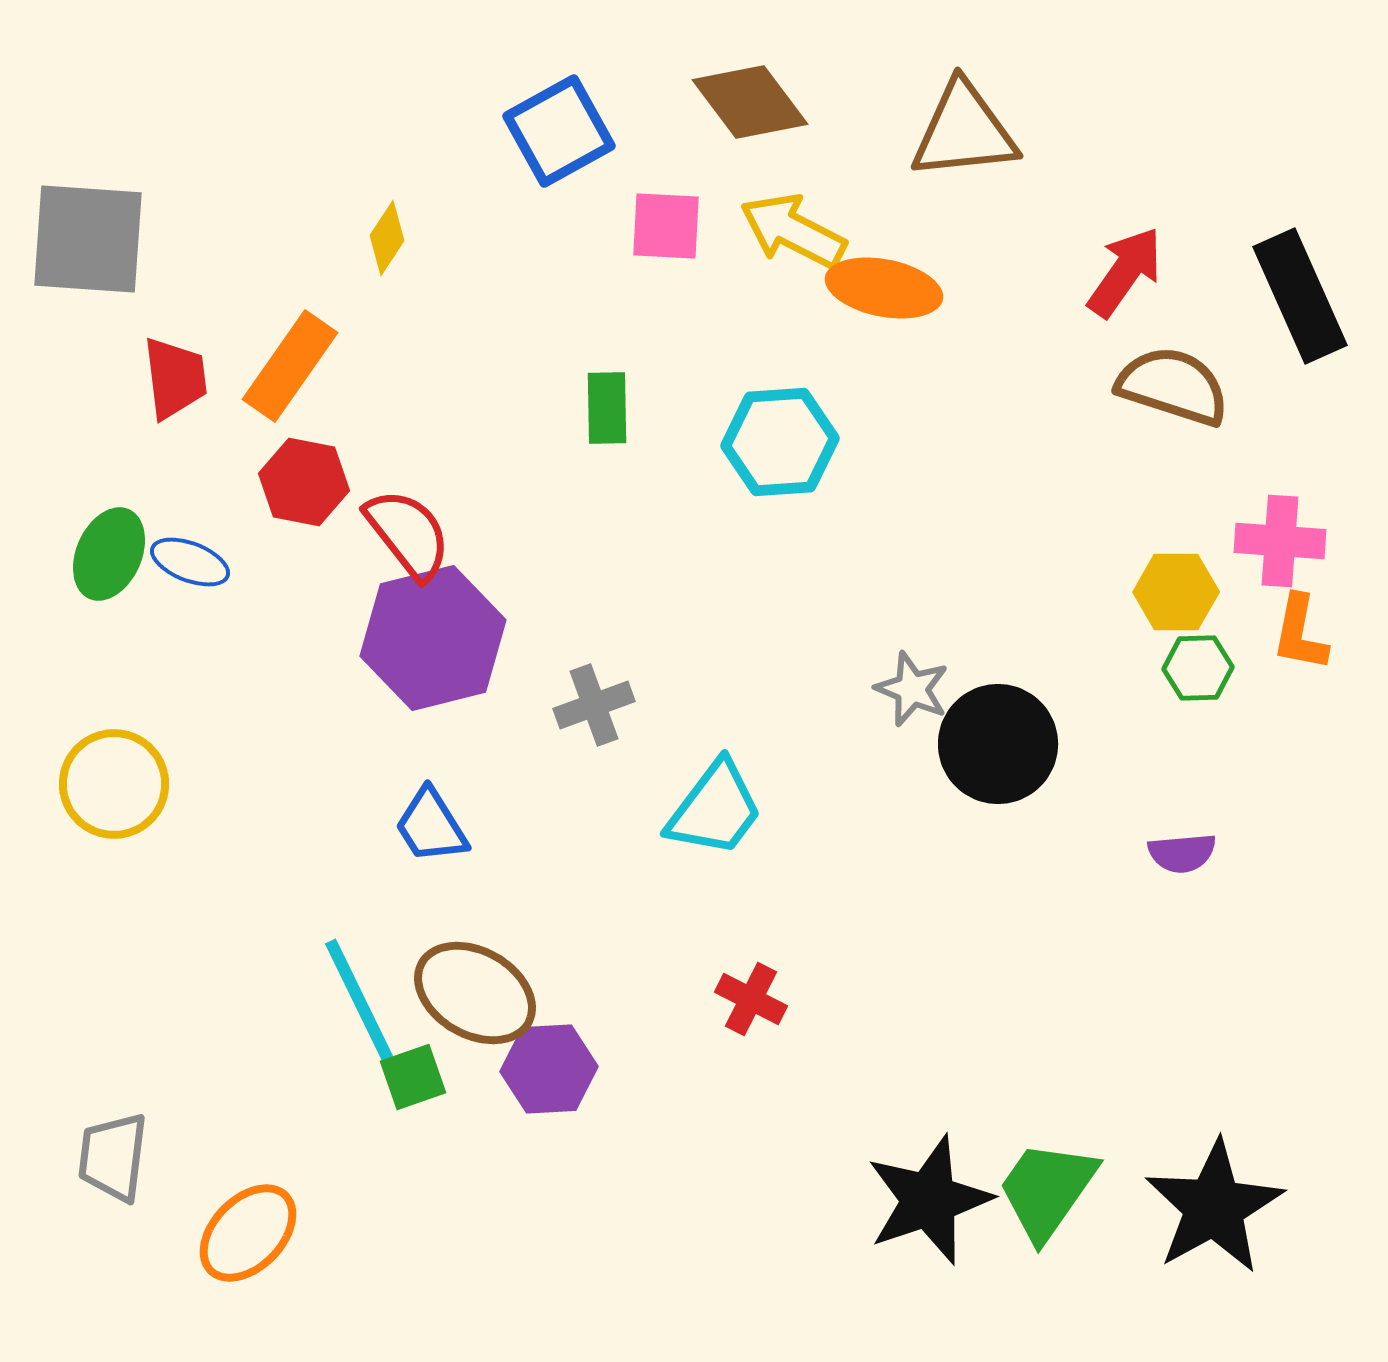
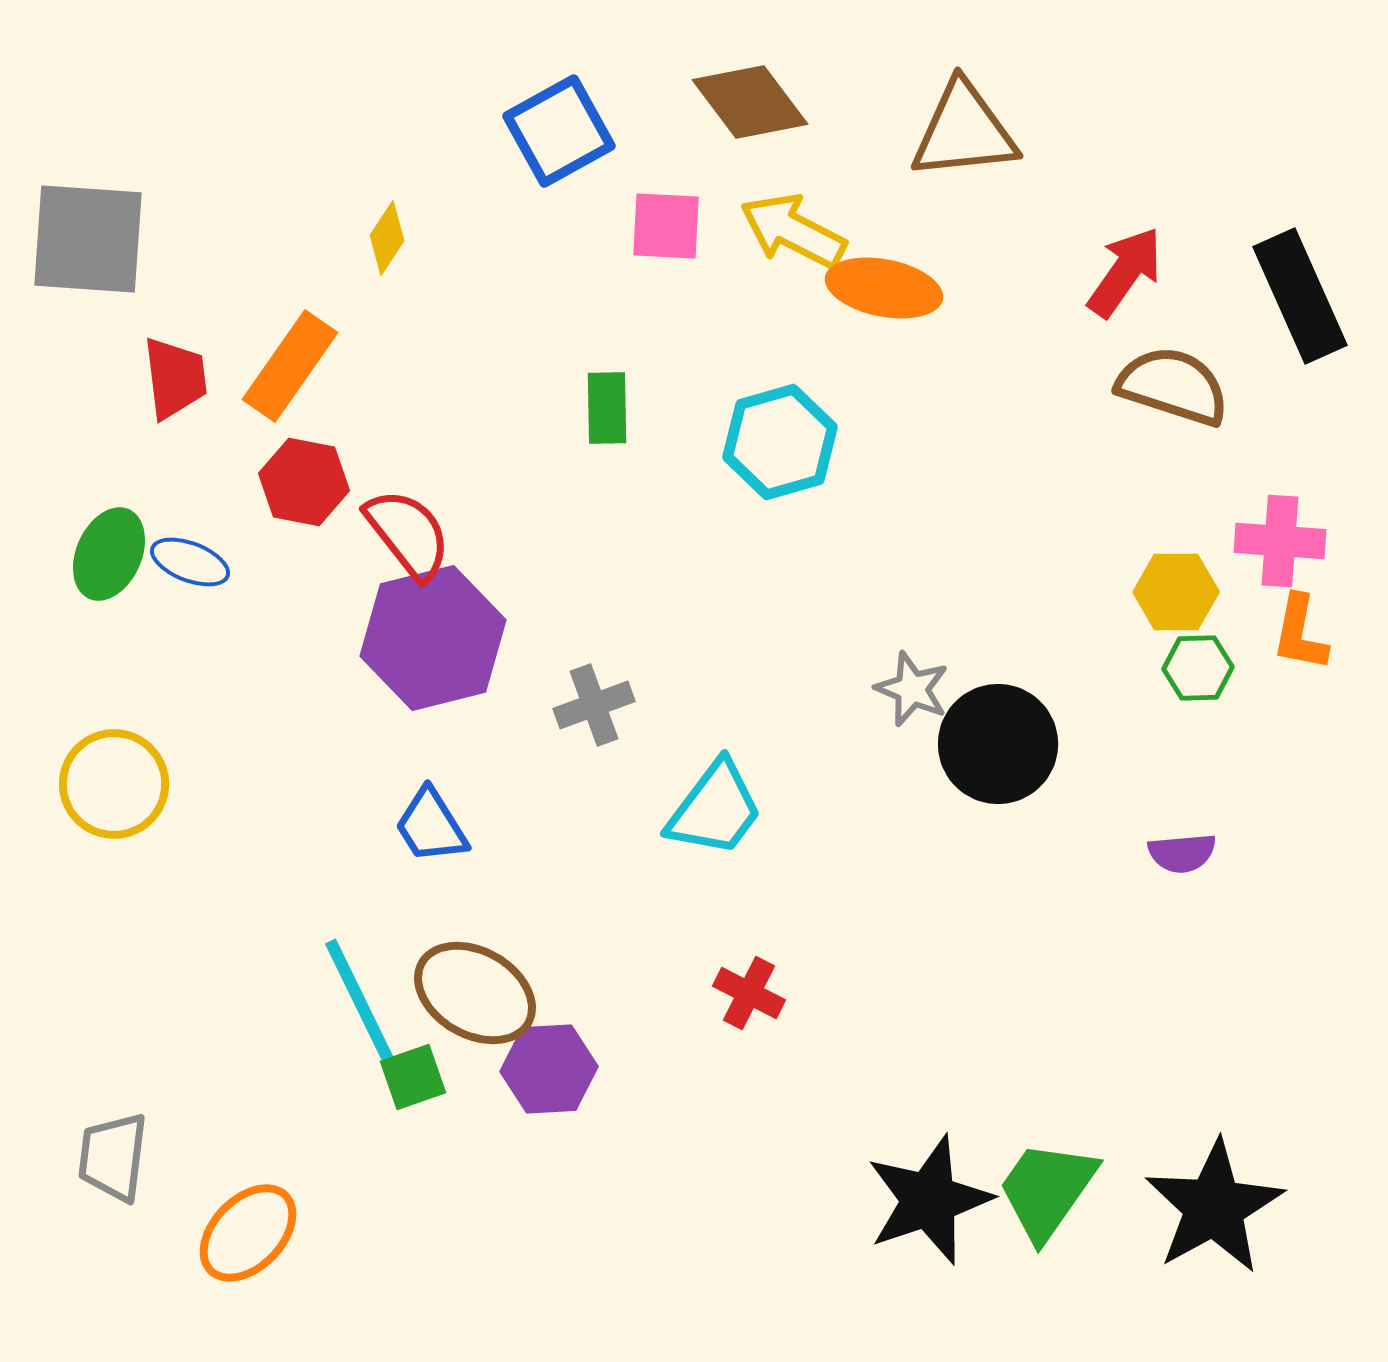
cyan hexagon at (780, 442): rotated 12 degrees counterclockwise
red cross at (751, 999): moved 2 px left, 6 px up
